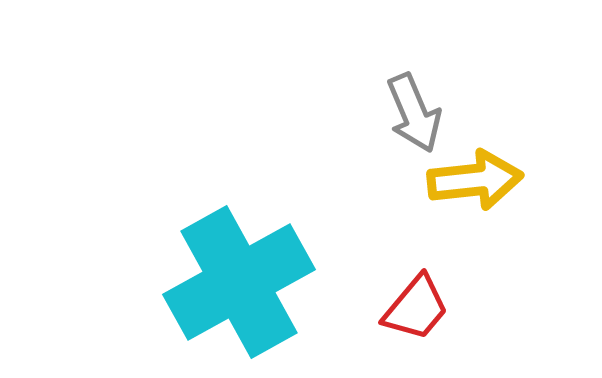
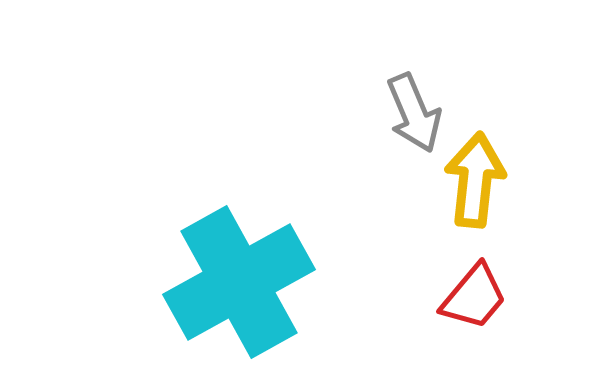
yellow arrow: rotated 78 degrees counterclockwise
red trapezoid: moved 58 px right, 11 px up
